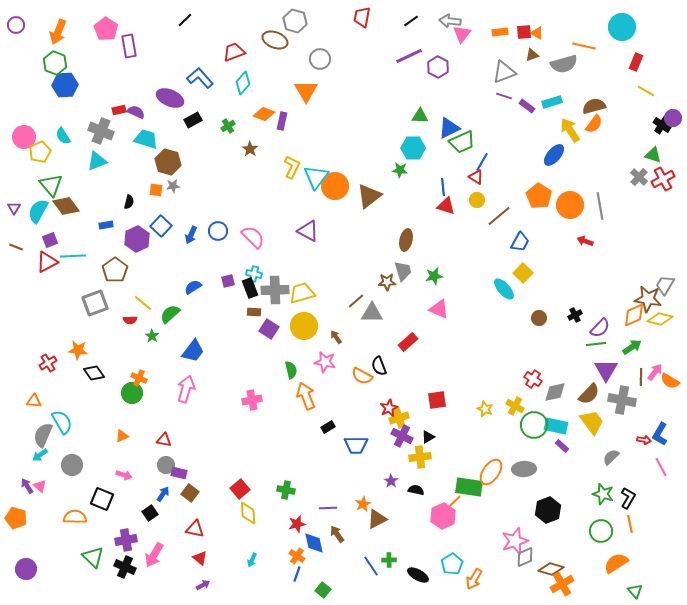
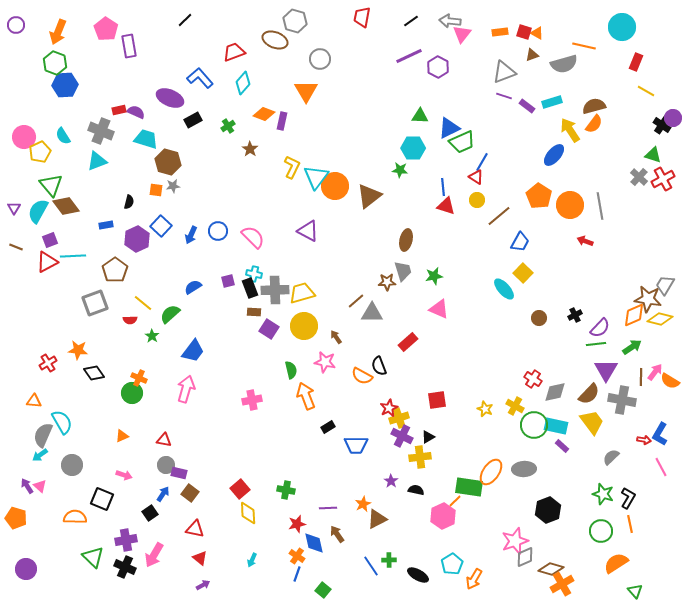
red square at (524, 32): rotated 21 degrees clockwise
